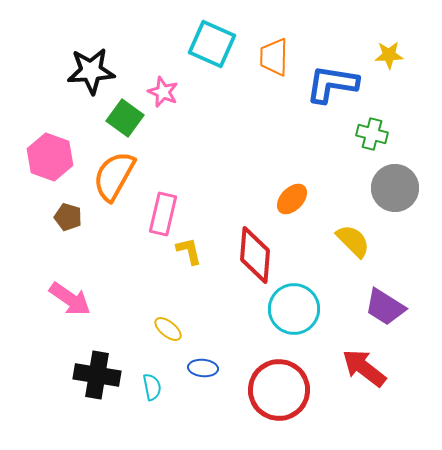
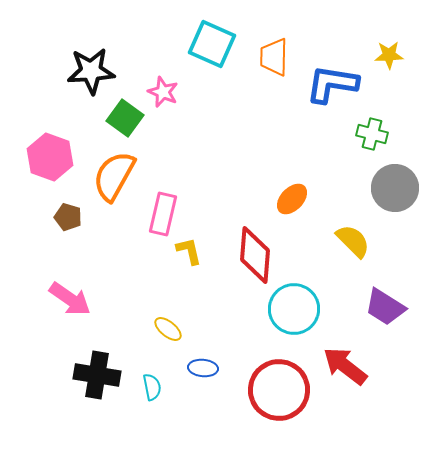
red arrow: moved 19 px left, 2 px up
